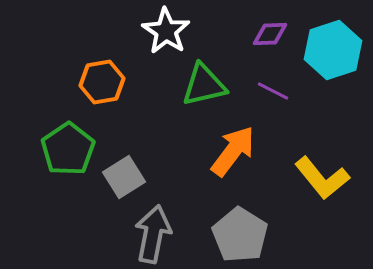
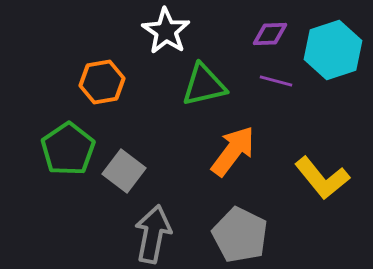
purple line: moved 3 px right, 10 px up; rotated 12 degrees counterclockwise
gray square: moved 6 px up; rotated 21 degrees counterclockwise
gray pentagon: rotated 6 degrees counterclockwise
